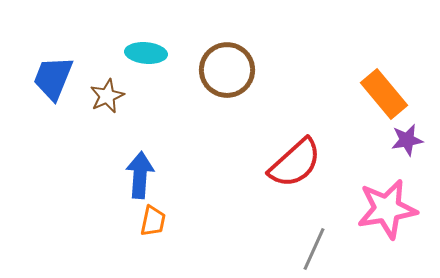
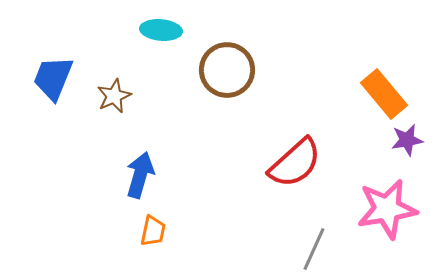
cyan ellipse: moved 15 px right, 23 px up
brown star: moved 7 px right
blue arrow: rotated 12 degrees clockwise
orange trapezoid: moved 10 px down
